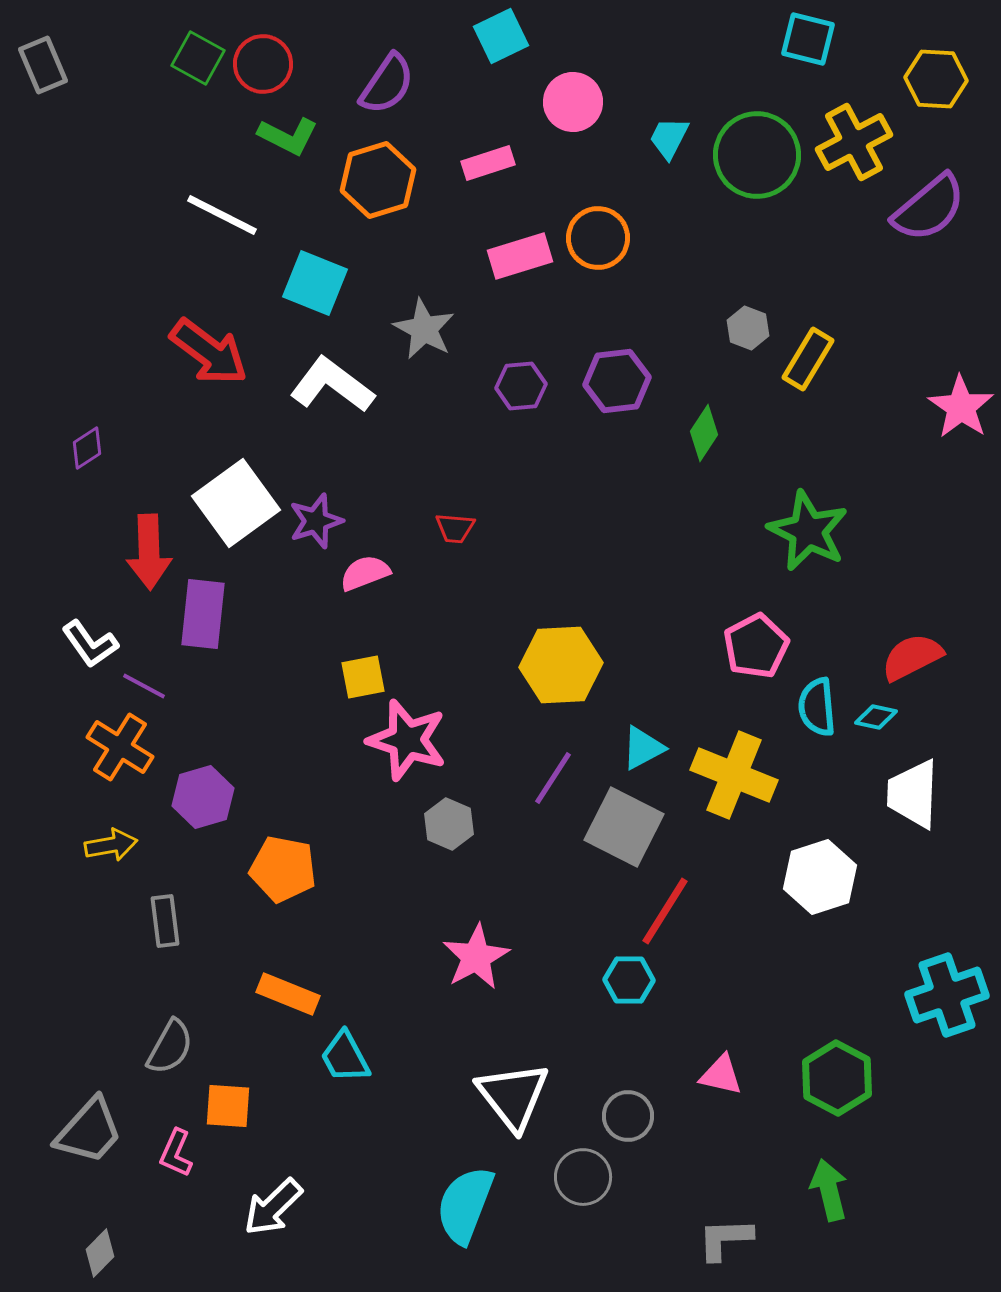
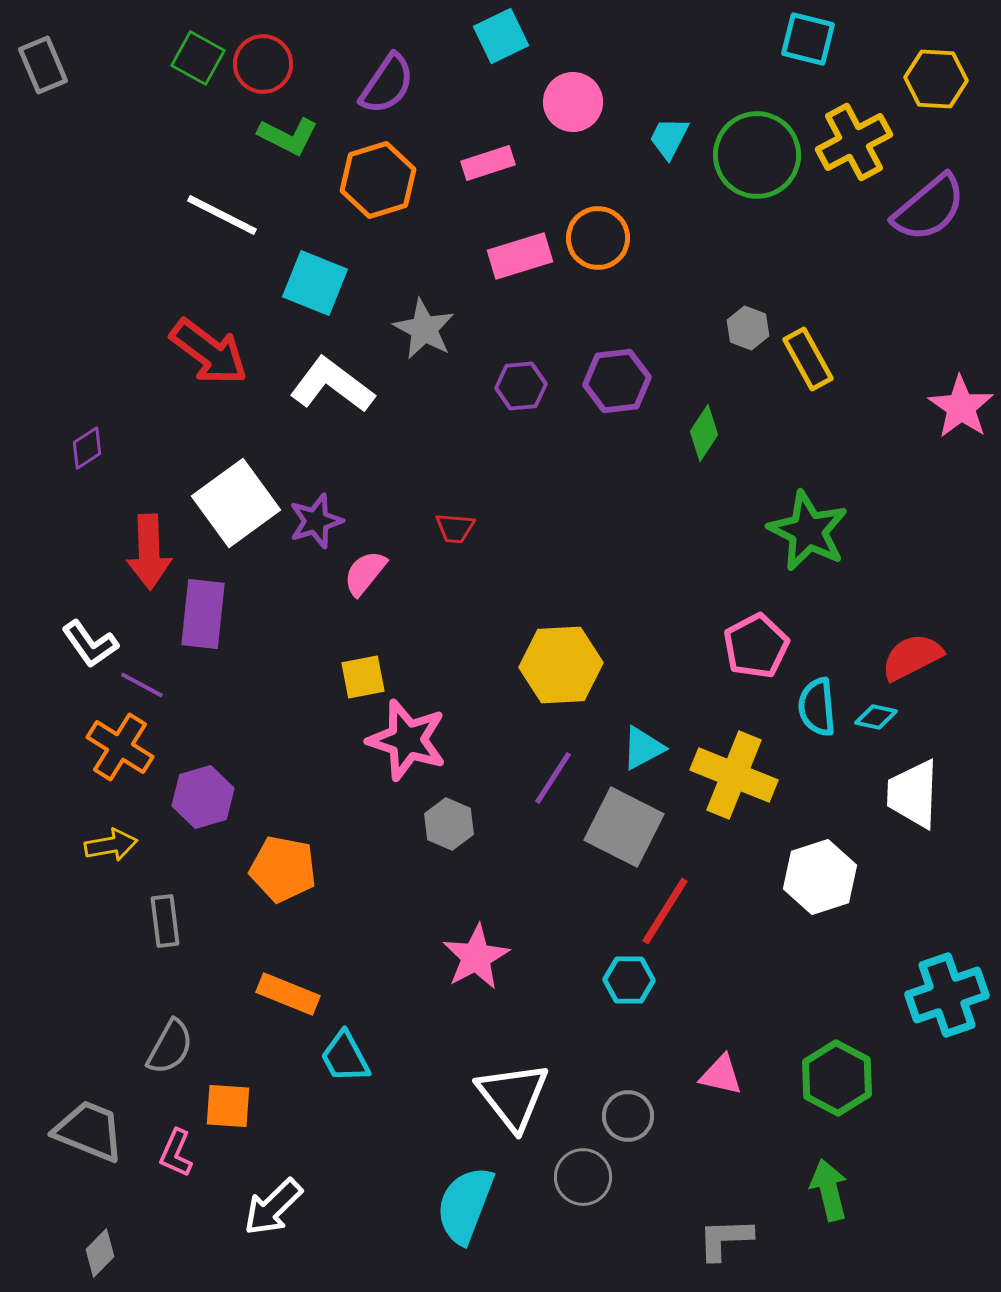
yellow rectangle at (808, 359): rotated 60 degrees counterclockwise
pink semicircle at (365, 573): rotated 30 degrees counterclockwise
purple line at (144, 686): moved 2 px left, 1 px up
gray trapezoid at (89, 1131): rotated 110 degrees counterclockwise
